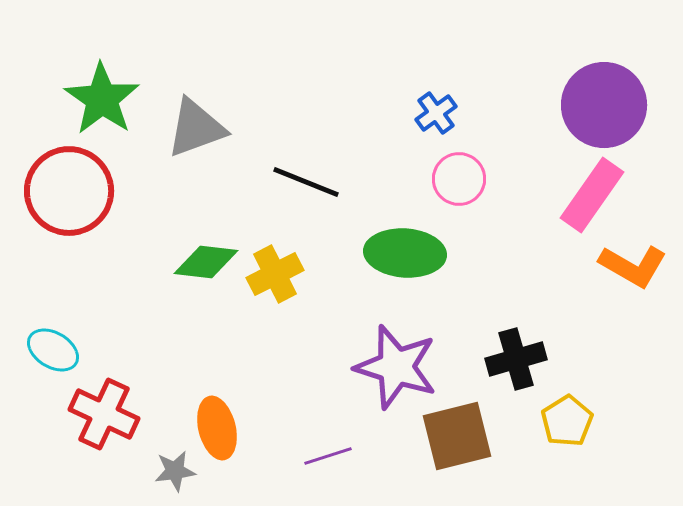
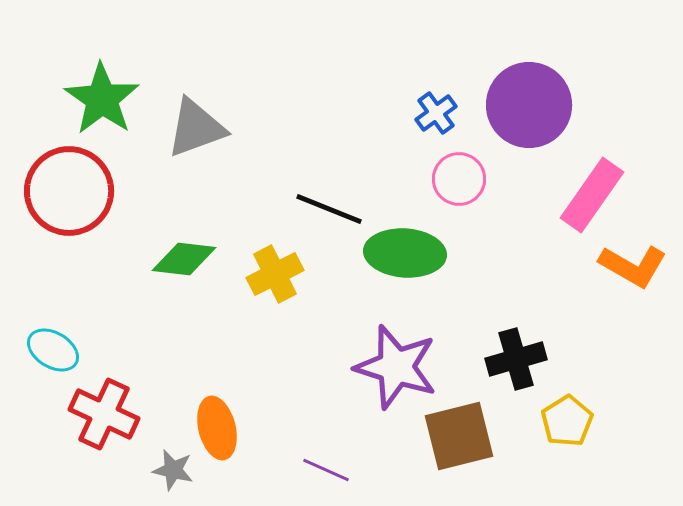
purple circle: moved 75 px left
black line: moved 23 px right, 27 px down
green diamond: moved 22 px left, 3 px up
brown square: moved 2 px right
purple line: moved 2 px left, 14 px down; rotated 42 degrees clockwise
gray star: moved 2 px left, 1 px up; rotated 21 degrees clockwise
